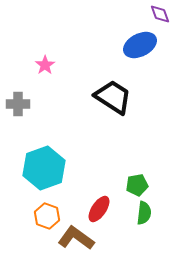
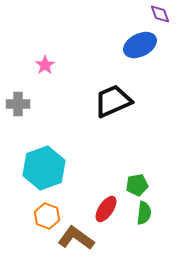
black trapezoid: moved 4 px down; rotated 57 degrees counterclockwise
red ellipse: moved 7 px right
